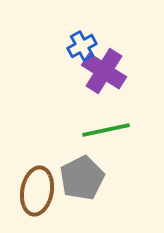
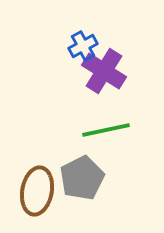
blue cross: moved 1 px right
